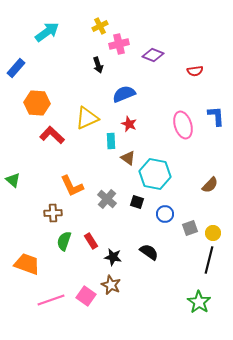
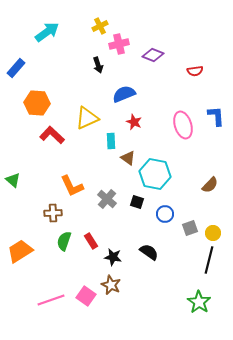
red star: moved 5 px right, 2 px up
orange trapezoid: moved 7 px left, 13 px up; rotated 52 degrees counterclockwise
